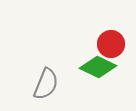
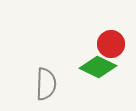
gray semicircle: rotated 20 degrees counterclockwise
